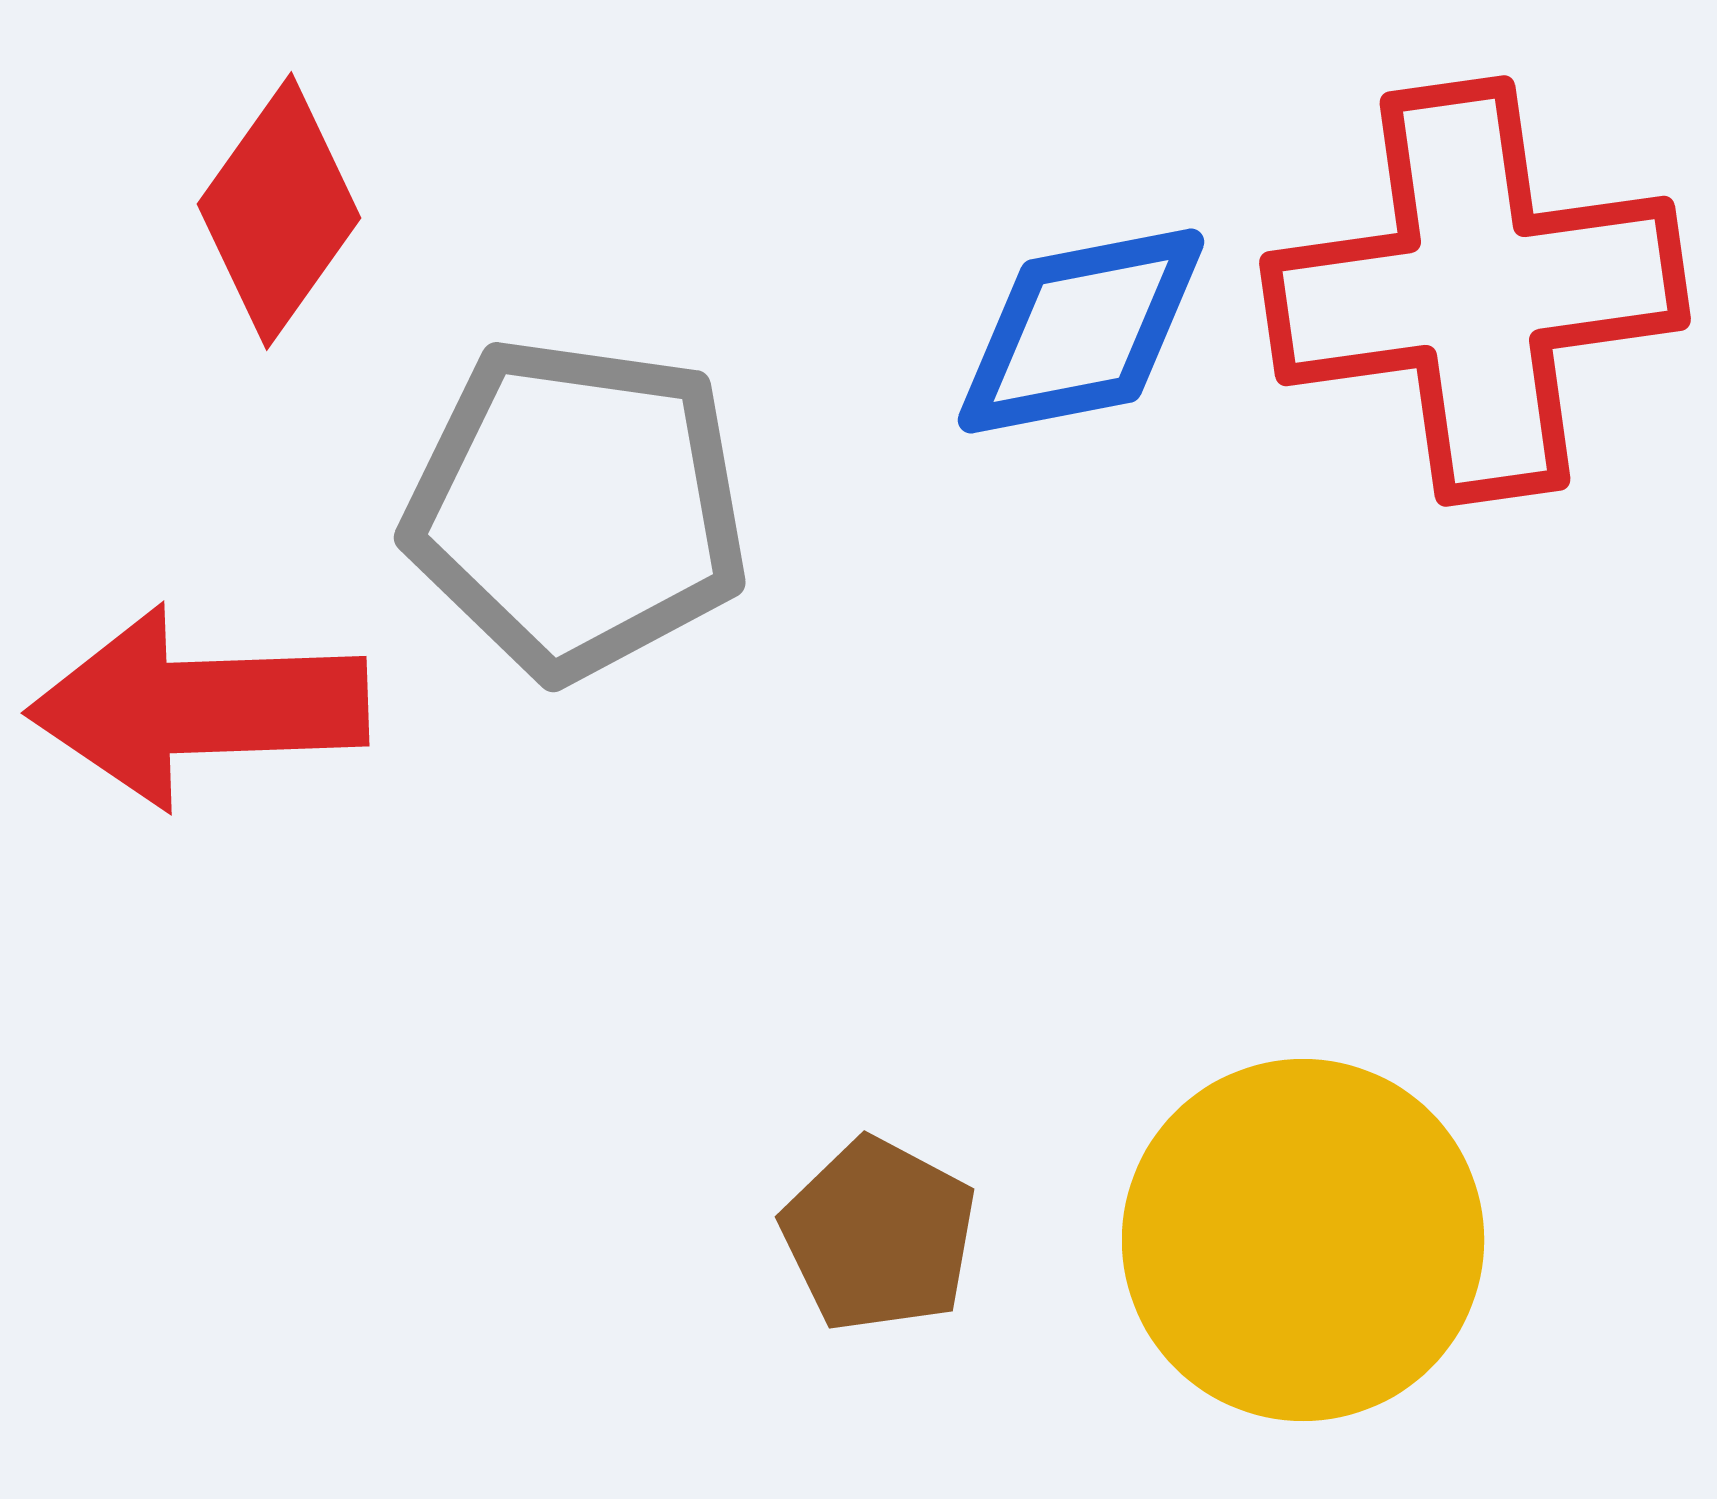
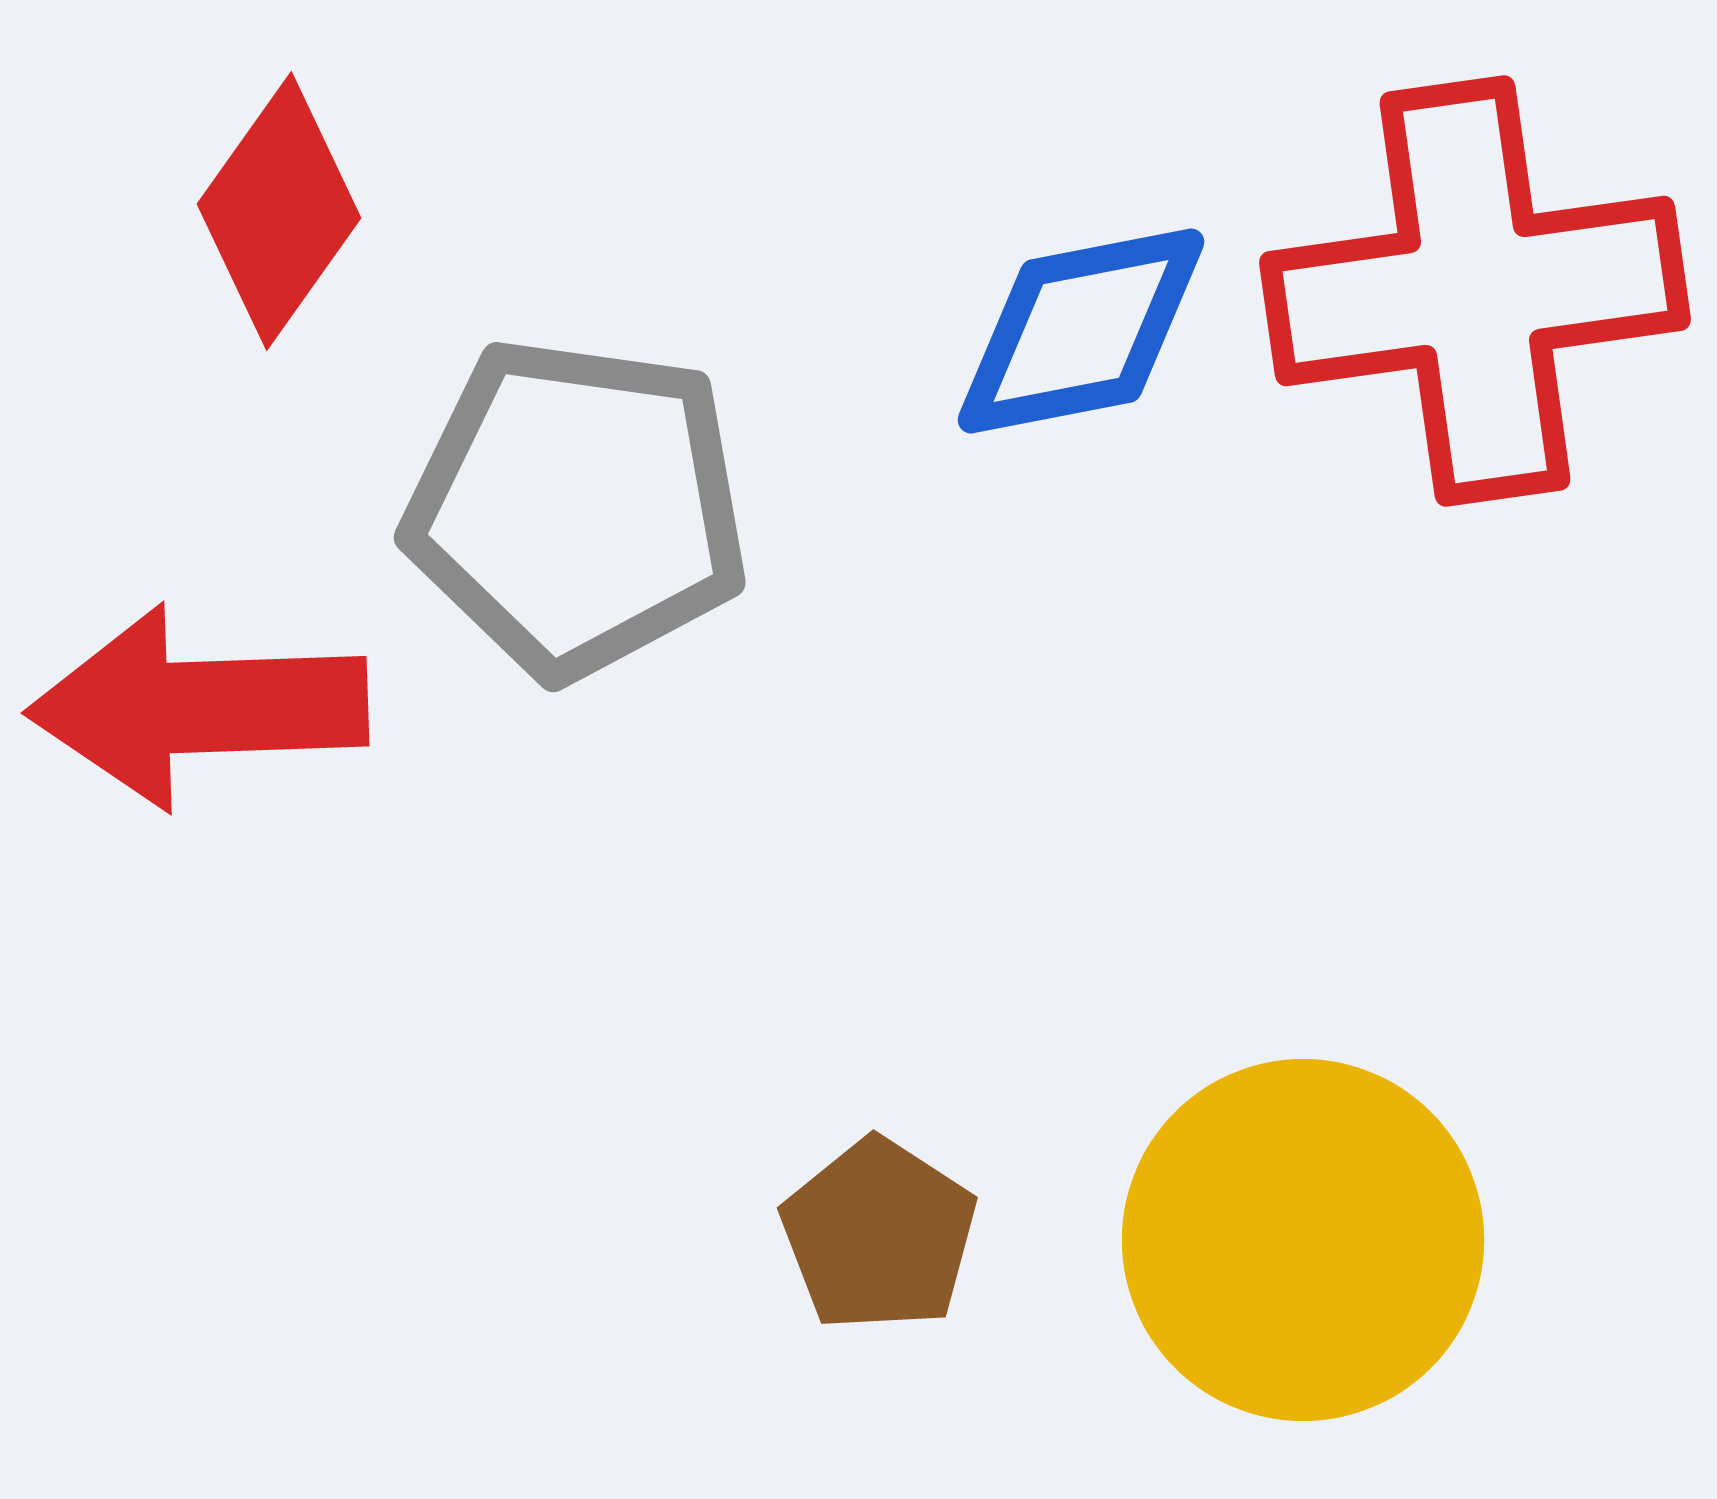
brown pentagon: rotated 5 degrees clockwise
